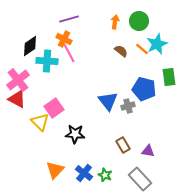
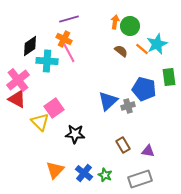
green circle: moved 9 px left, 5 px down
blue triangle: rotated 25 degrees clockwise
gray rectangle: rotated 65 degrees counterclockwise
